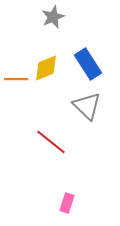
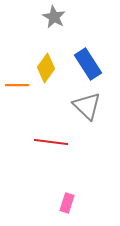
gray star: moved 1 px right; rotated 20 degrees counterclockwise
yellow diamond: rotated 32 degrees counterclockwise
orange line: moved 1 px right, 6 px down
red line: rotated 32 degrees counterclockwise
